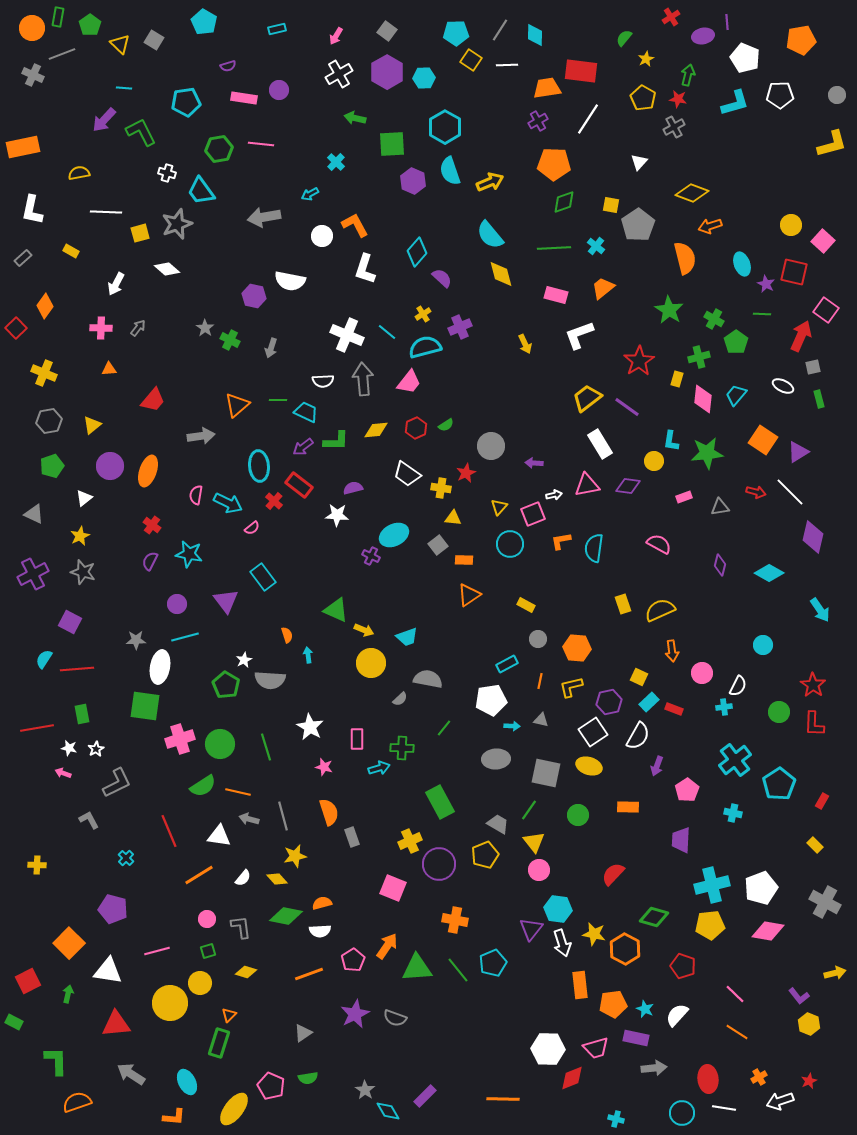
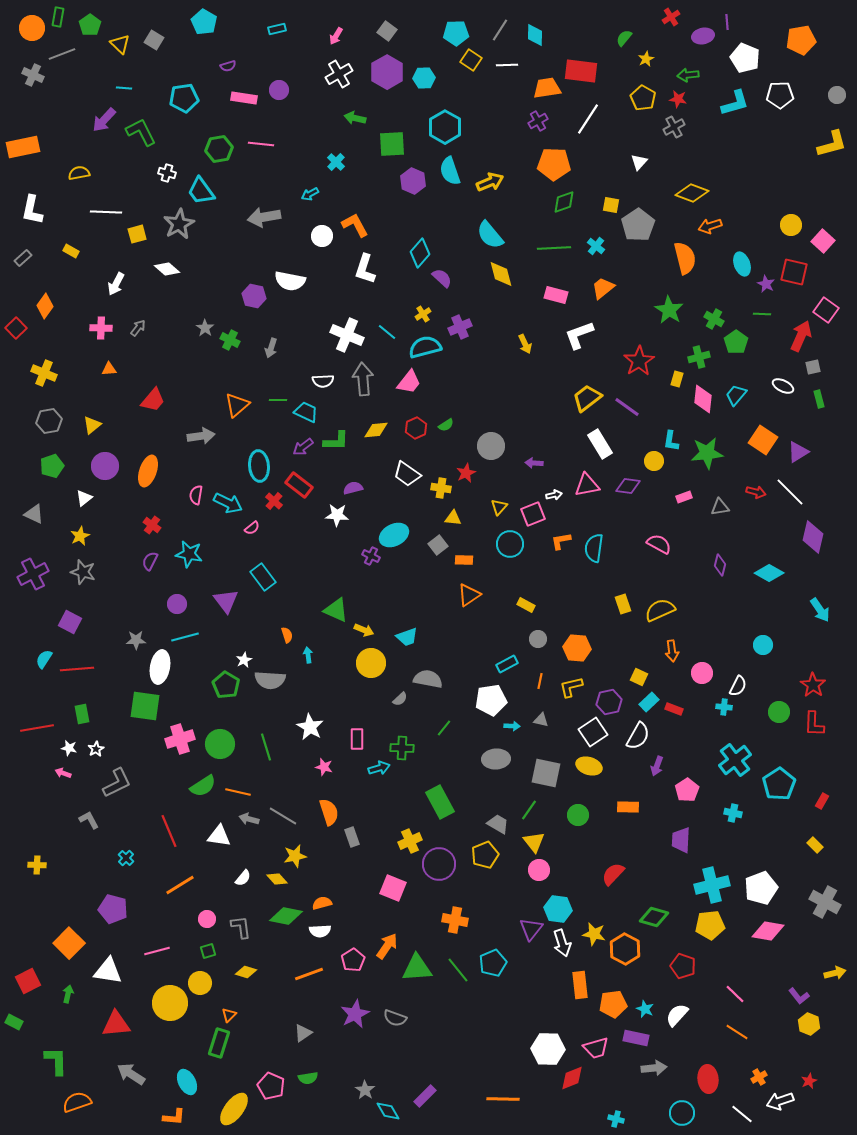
green arrow at (688, 75): rotated 110 degrees counterclockwise
cyan pentagon at (186, 102): moved 2 px left, 4 px up
gray star at (177, 224): moved 2 px right; rotated 8 degrees counterclockwise
yellow square at (140, 233): moved 3 px left, 1 px down
cyan diamond at (417, 252): moved 3 px right, 1 px down
purple circle at (110, 466): moved 5 px left
cyan cross at (724, 707): rotated 14 degrees clockwise
gray line at (283, 816): rotated 44 degrees counterclockwise
orange line at (199, 875): moved 19 px left, 10 px down
white line at (724, 1108): moved 18 px right, 6 px down; rotated 30 degrees clockwise
